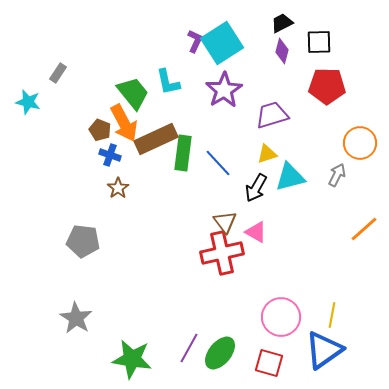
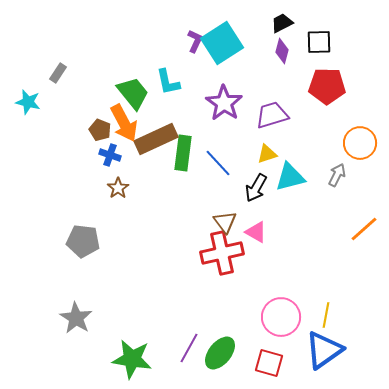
purple star: moved 13 px down; rotated 6 degrees counterclockwise
yellow line: moved 6 px left
